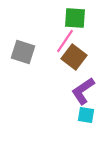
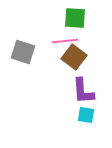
pink line: rotated 50 degrees clockwise
purple L-shape: rotated 60 degrees counterclockwise
